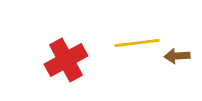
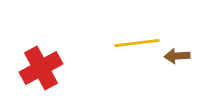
red cross: moved 25 px left, 8 px down
